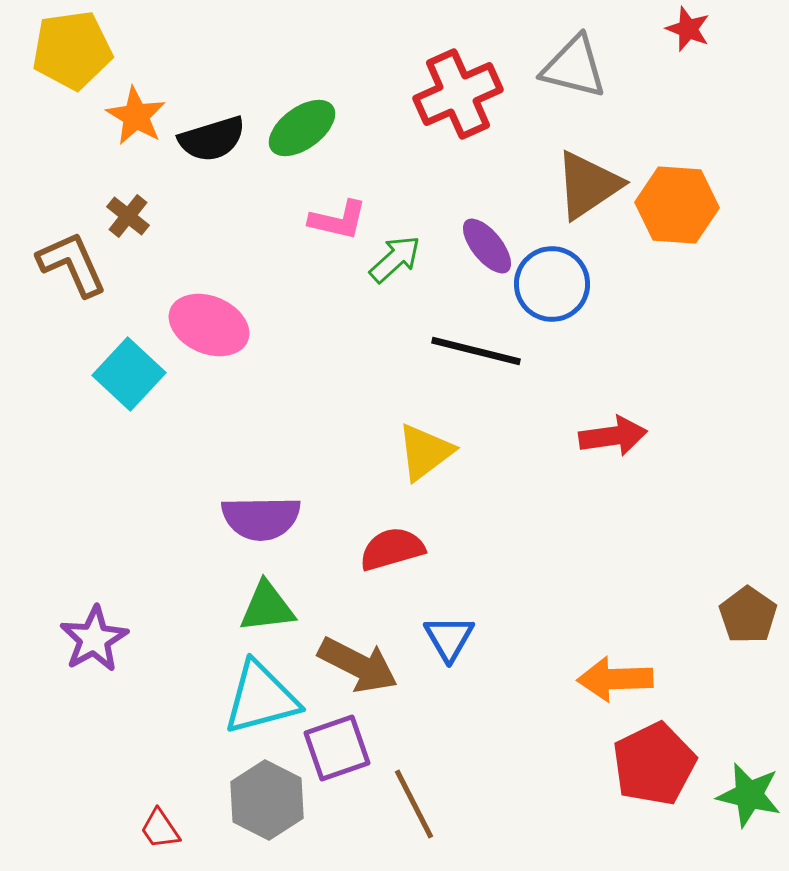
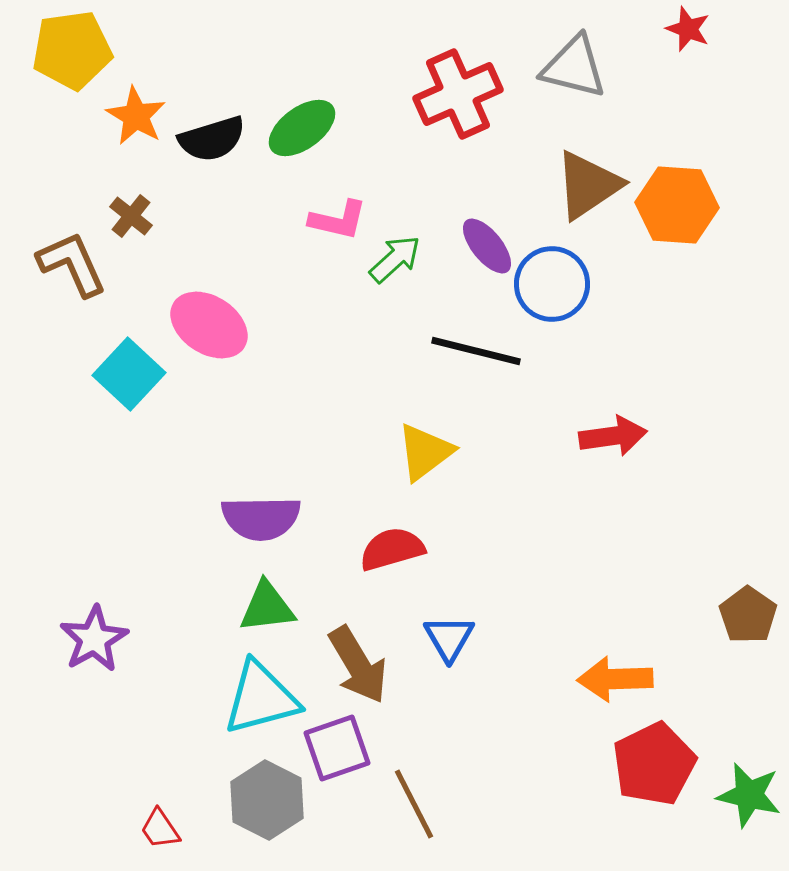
brown cross: moved 3 px right
pink ellipse: rotated 10 degrees clockwise
brown arrow: rotated 32 degrees clockwise
